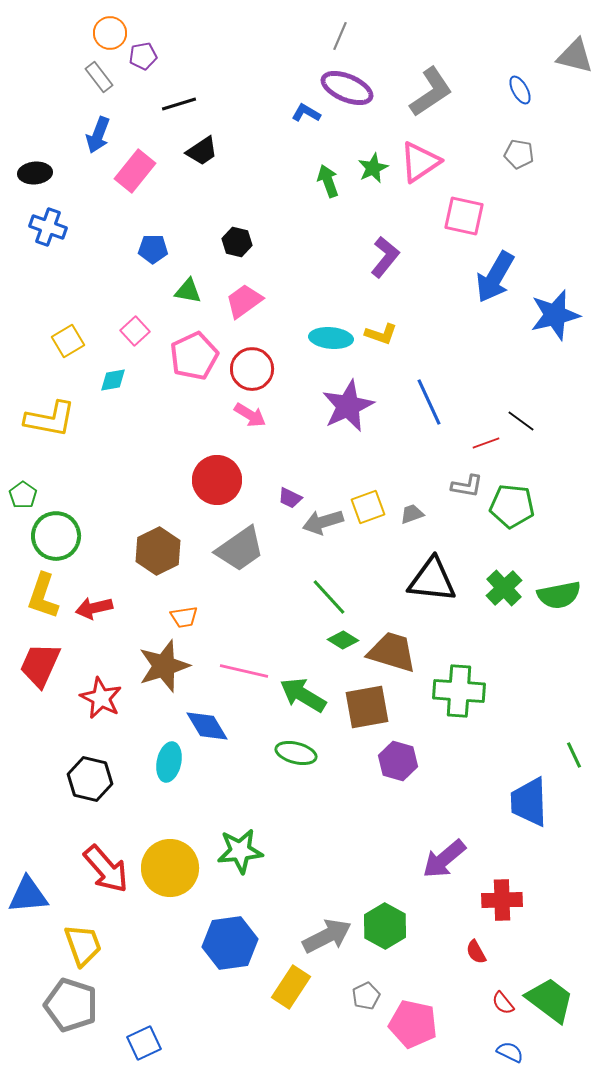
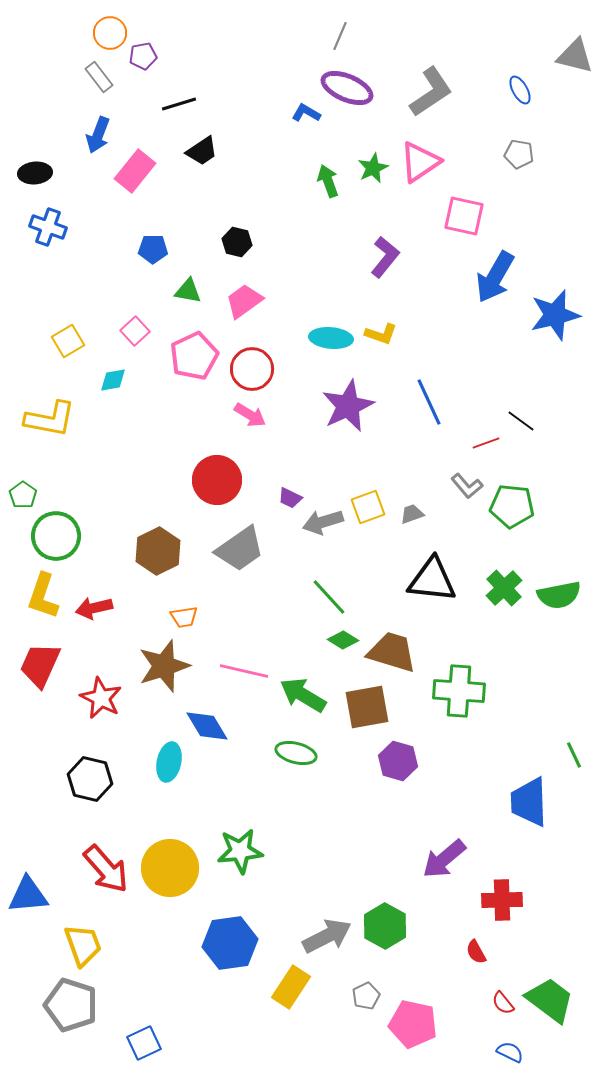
gray L-shape at (467, 486): rotated 40 degrees clockwise
